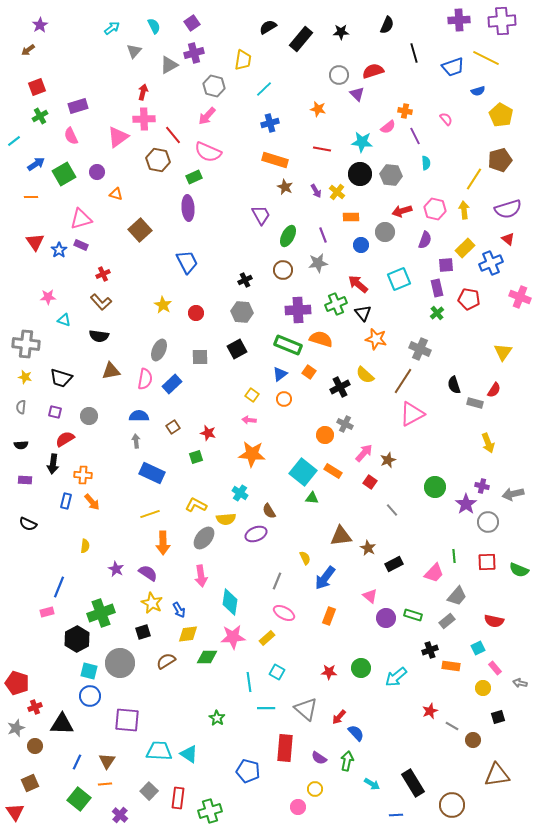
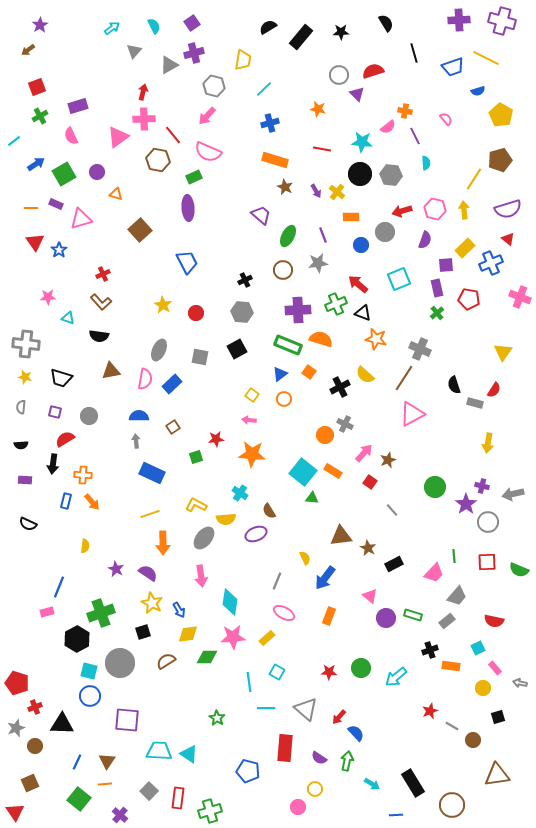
purple cross at (502, 21): rotated 20 degrees clockwise
black semicircle at (387, 25): moved 1 px left, 2 px up; rotated 54 degrees counterclockwise
black rectangle at (301, 39): moved 2 px up
orange line at (31, 197): moved 11 px down
purple trapezoid at (261, 215): rotated 20 degrees counterclockwise
purple rectangle at (81, 245): moved 25 px left, 41 px up
black triangle at (363, 313): rotated 30 degrees counterclockwise
cyan triangle at (64, 320): moved 4 px right, 2 px up
gray square at (200, 357): rotated 12 degrees clockwise
brown line at (403, 381): moved 1 px right, 3 px up
red star at (208, 433): moved 8 px right, 6 px down; rotated 21 degrees counterclockwise
yellow arrow at (488, 443): rotated 30 degrees clockwise
